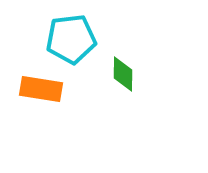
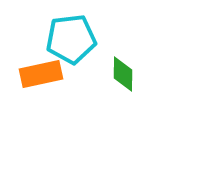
orange rectangle: moved 15 px up; rotated 21 degrees counterclockwise
